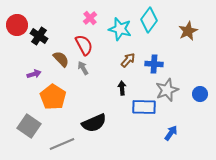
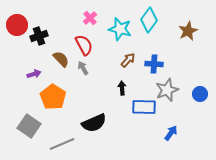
black cross: rotated 36 degrees clockwise
